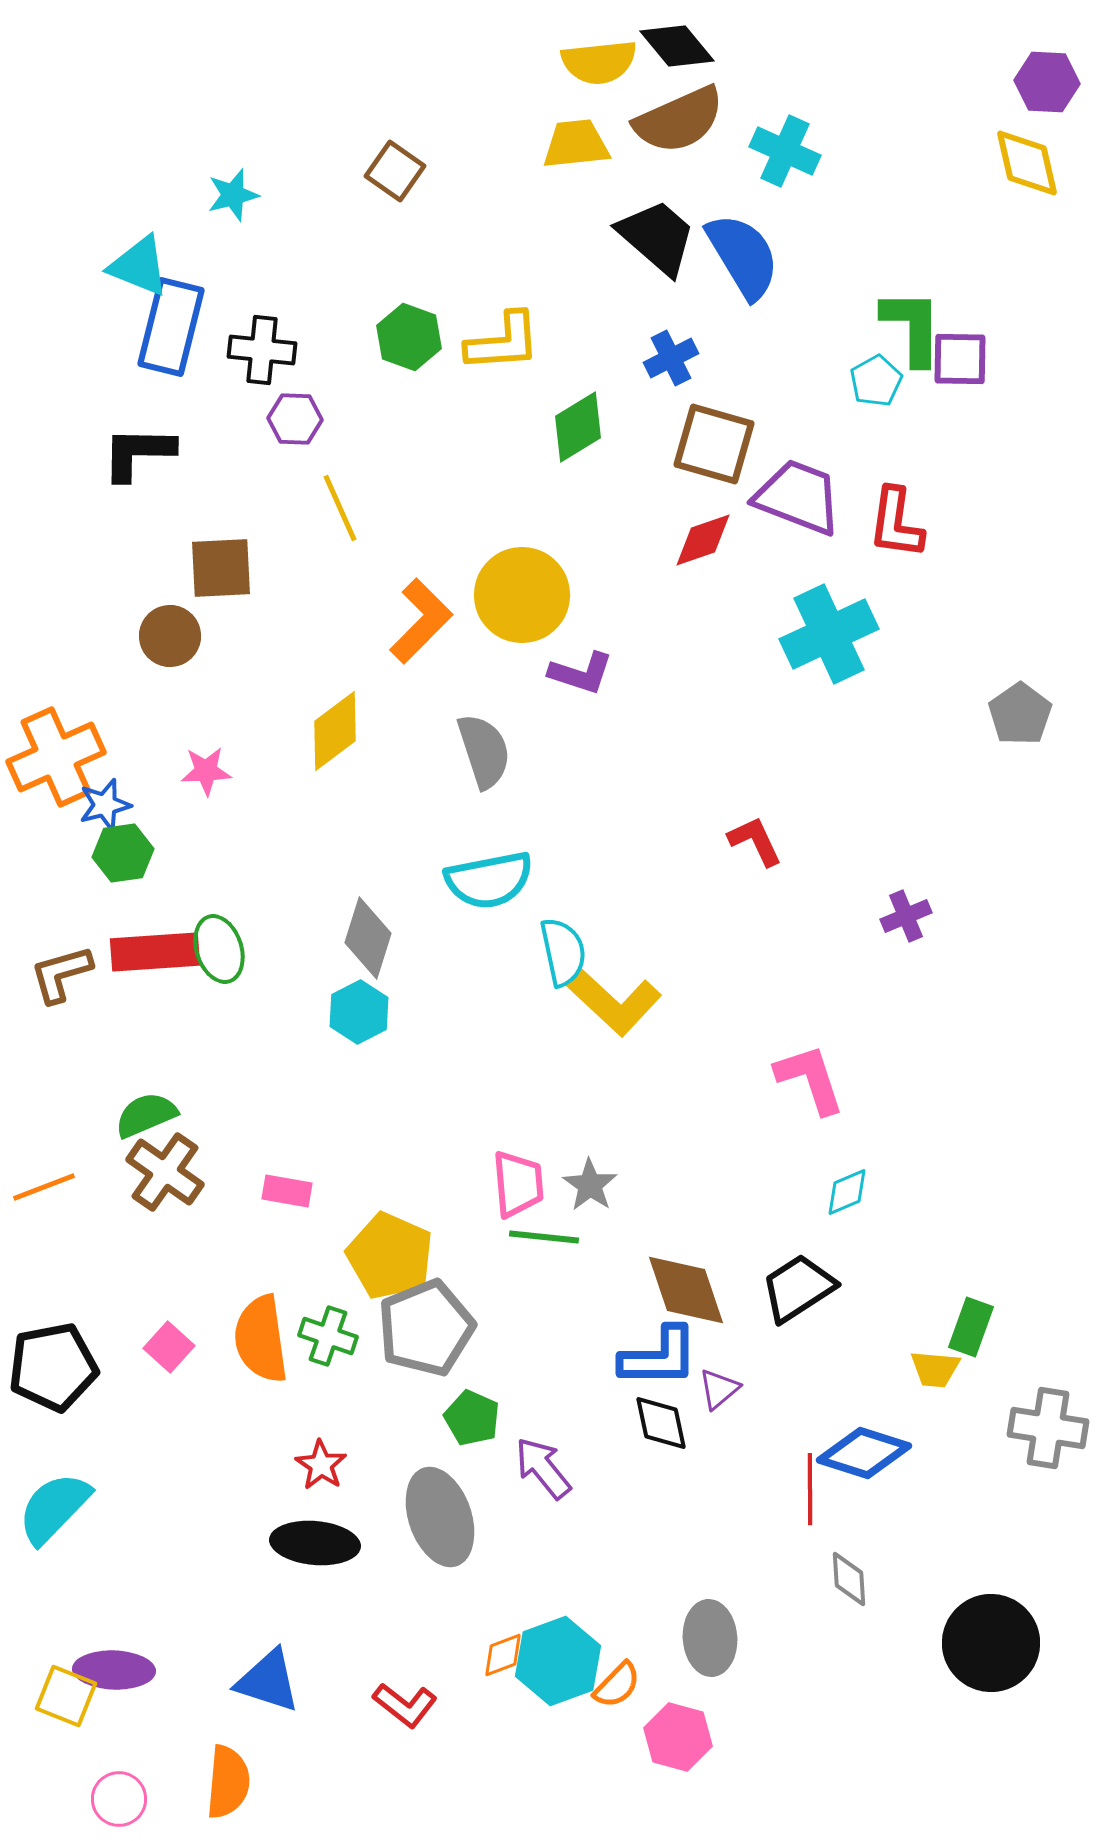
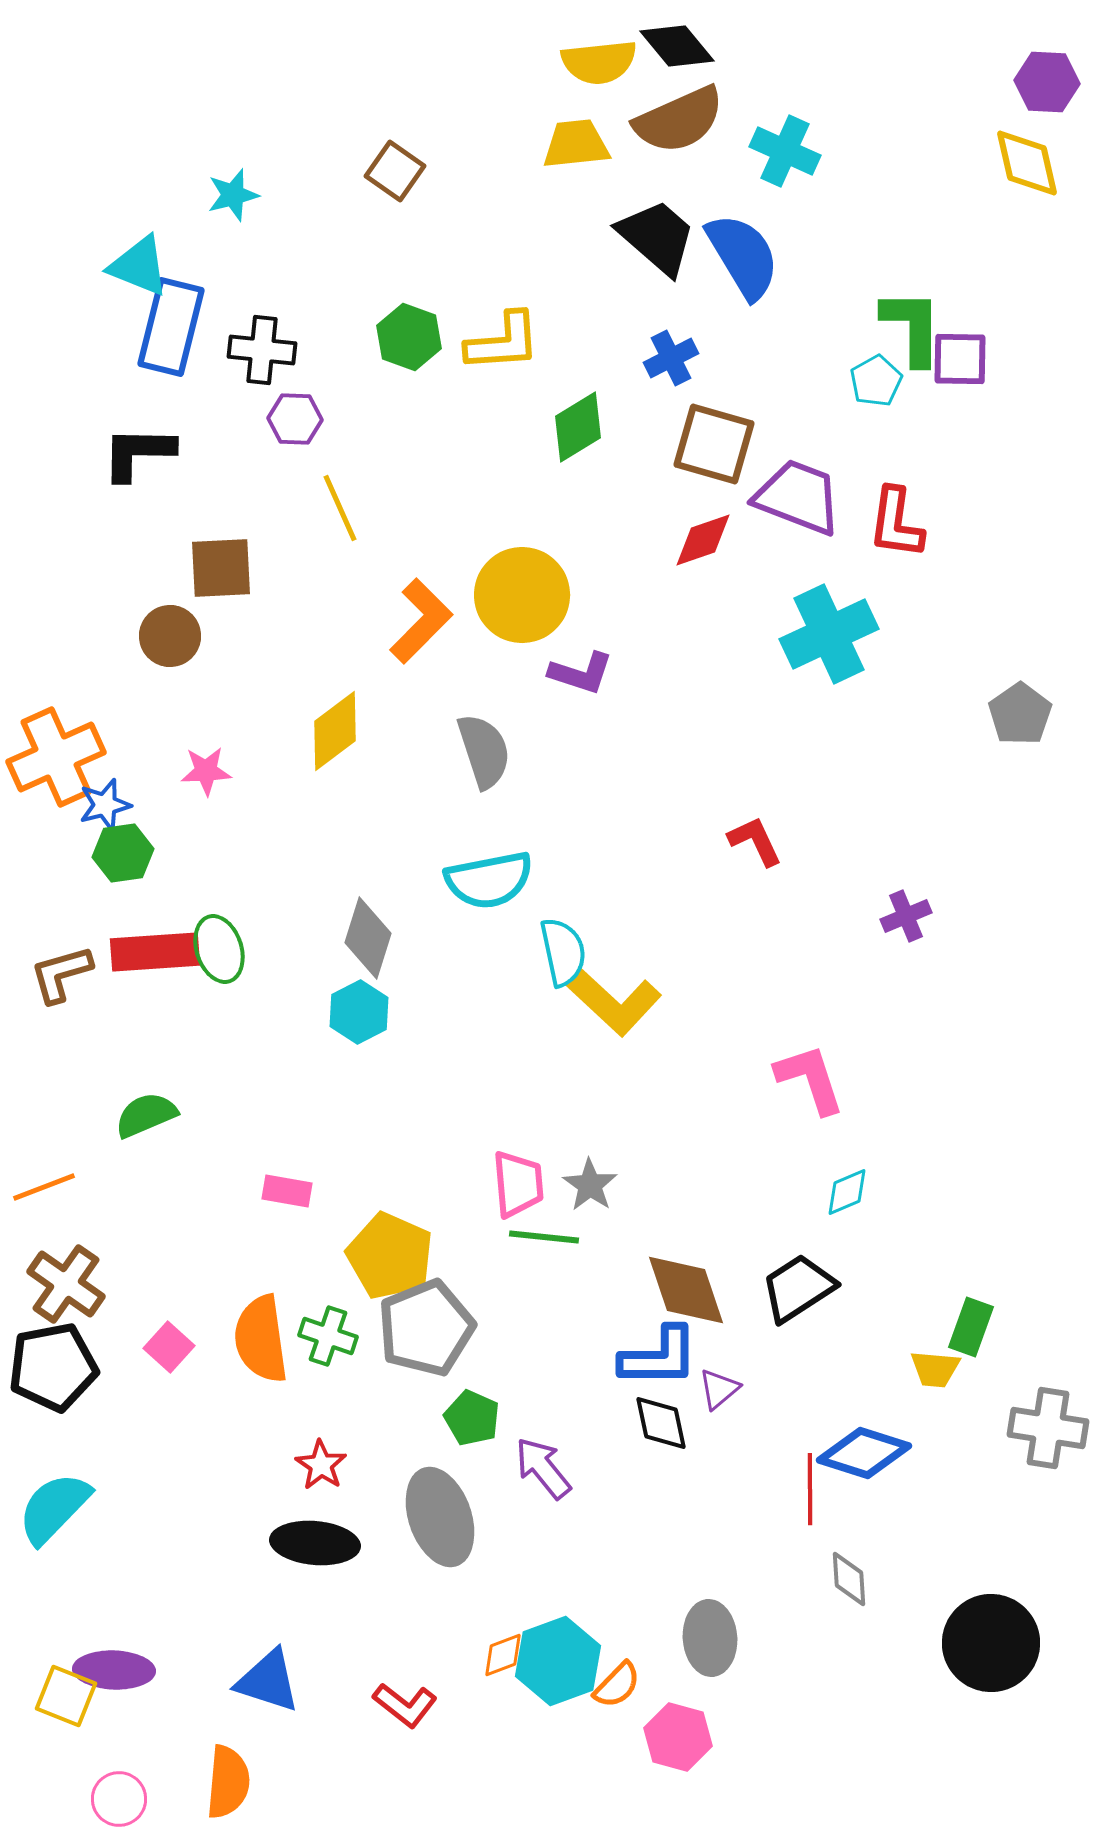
brown cross at (165, 1172): moved 99 px left, 112 px down
